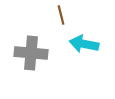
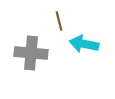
brown line: moved 2 px left, 6 px down
